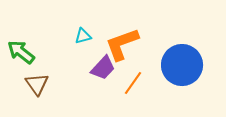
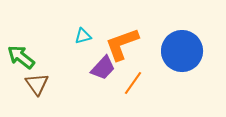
green arrow: moved 5 px down
blue circle: moved 14 px up
